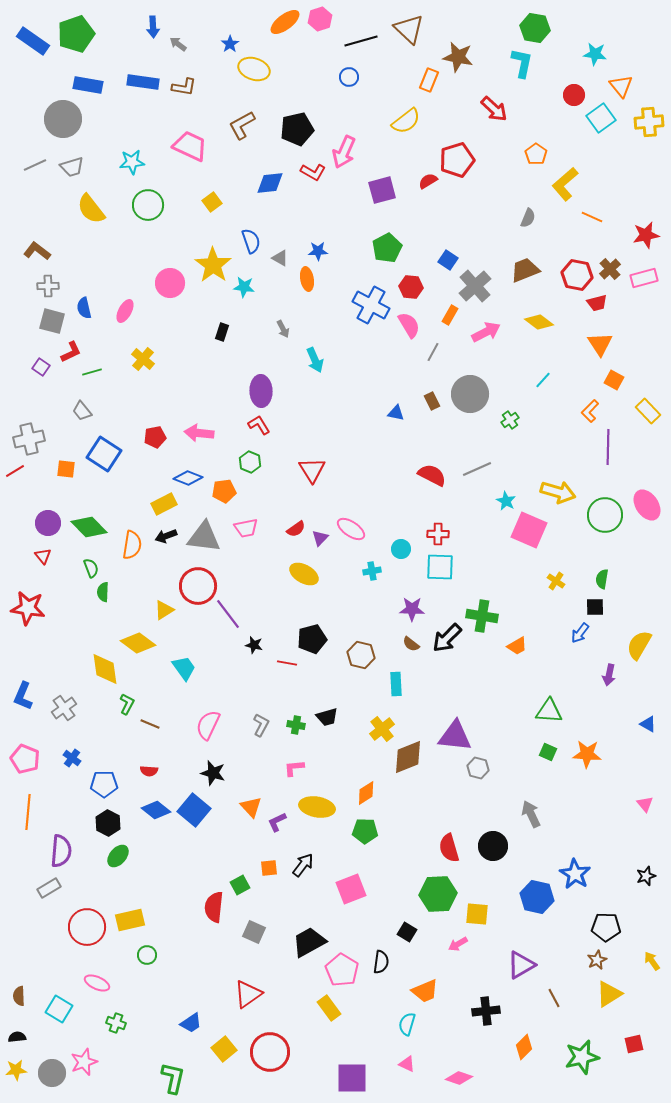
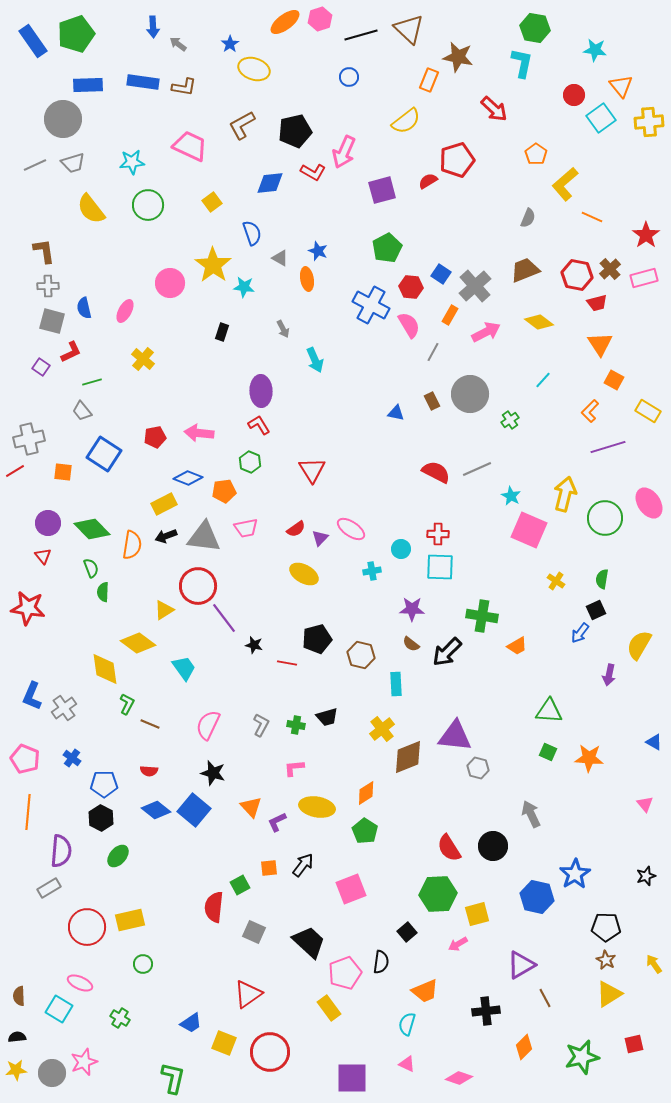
blue rectangle at (33, 41): rotated 20 degrees clockwise
black line at (361, 41): moved 6 px up
cyan star at (595, 54): moved 4 px up
blue rectangle at (88, 85): rotated 12 degrees counterclockwise
black pentagon at (297, 129): moved 2 px left, 2 px down
gray trapezoid at (72, 167): moved 1 px right, 4 px up
red star at (646, 235): rotated 24 degrees counterclockwise
blue semicircle at (251, 241): moved 1 px right, 8 px up
brown L-shape at (37, 251): moved 7 px right; rotated 44 degrees clockwise
blue star at (318, 251): rotated 24 degrees clockwise
blue square at (448, 260): moved 7 px left, 14 px down
green line at (92, 372): moved 10 px down
yellow rectangle at (648, 411): rotated 15 degrees counterclockwise
purple line at (608, 447): rotated 72 degrees clockwise
orange square at (66, 469): moved 3 px left, 3 px down
red semicircle at (432, 475): moved 4 px right, 3 px up
yellow arrow at (558, 492): moved 7 px right, 2 px down; rotated 92 degrees counterclockwise
cyan star at (506, 501): moved 5 px right, 5 px up
pink ellipse at (647, 505): moved 2 px right, 2 px up
green circle at (605, 515): moved 3 px down
green diamond at (89, 527): moved 3 px right, 2 px down
black square at (595, 607): moved 1 px right, 3 px down; rotated 24 degrees counterclockwise
purple line at (228, 614): moved 4 px left, 4 px down
black arrow at (447, 638): moved 14 px down
black pentagon at (312, 639): moved 5 px right
blue L-shape at (23, 696): moved 9 px right
blue triangle at (648, 724): moved 6 px right, 18 px down
orange star at (587, 754): moved 2 px right, 4 px down
black hexagon at (108, 823): moved 7 px left, 5 px up
green pentagon at (365, 831): rotated 30 degrees clockwise
red semicircle at (449, 848): rotated 16 degrees counterclockwise
blue star at (575, 874): rotated 8 degrees clockwise
yellow square at (477, 914): rotated 20 degrees counterclockwise
black square at (407, 932): rotated 18 degrees clockwise
black trapezoid at (309, 942): rotated 72 degrees clockwise
green circle at (147, 955): moved 4 px left, 9 px down
brown star at (597, 960): moved 9 px right; rotated 18 degrees counterclockwise
yellow arrow at (652, 961): moved 2 px right, 3 px down
pink pentagon at (342, 970): moved 3 px right, 3 px down; rotated 20 degrees clockwise
pink ellipse at (97, 983): moved 17 px left
brown line at (554, 998): moved 9 px left
green cross at (116, 1023): moved 4 px right, 5 px up; rotated 12 degrees clockwise
yellow square at (224, 1049): moved 6 px up; rotated 30 degrees counterclockwise
